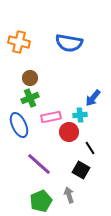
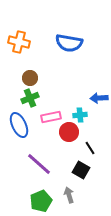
blue arrow: moved 6 px right; rotated 48 degrees clockwise
